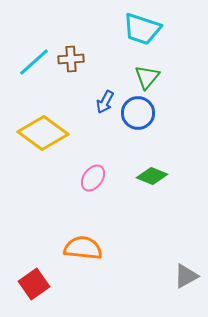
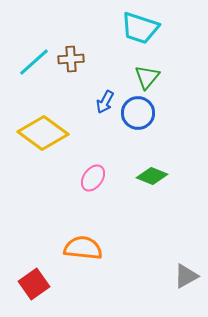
cyan trapezoid: moved 2 px left, 1 px up
